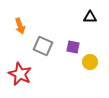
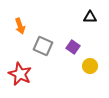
purple square: rotated 24 degrees clockwise
yellow circle: moved 4 px down
